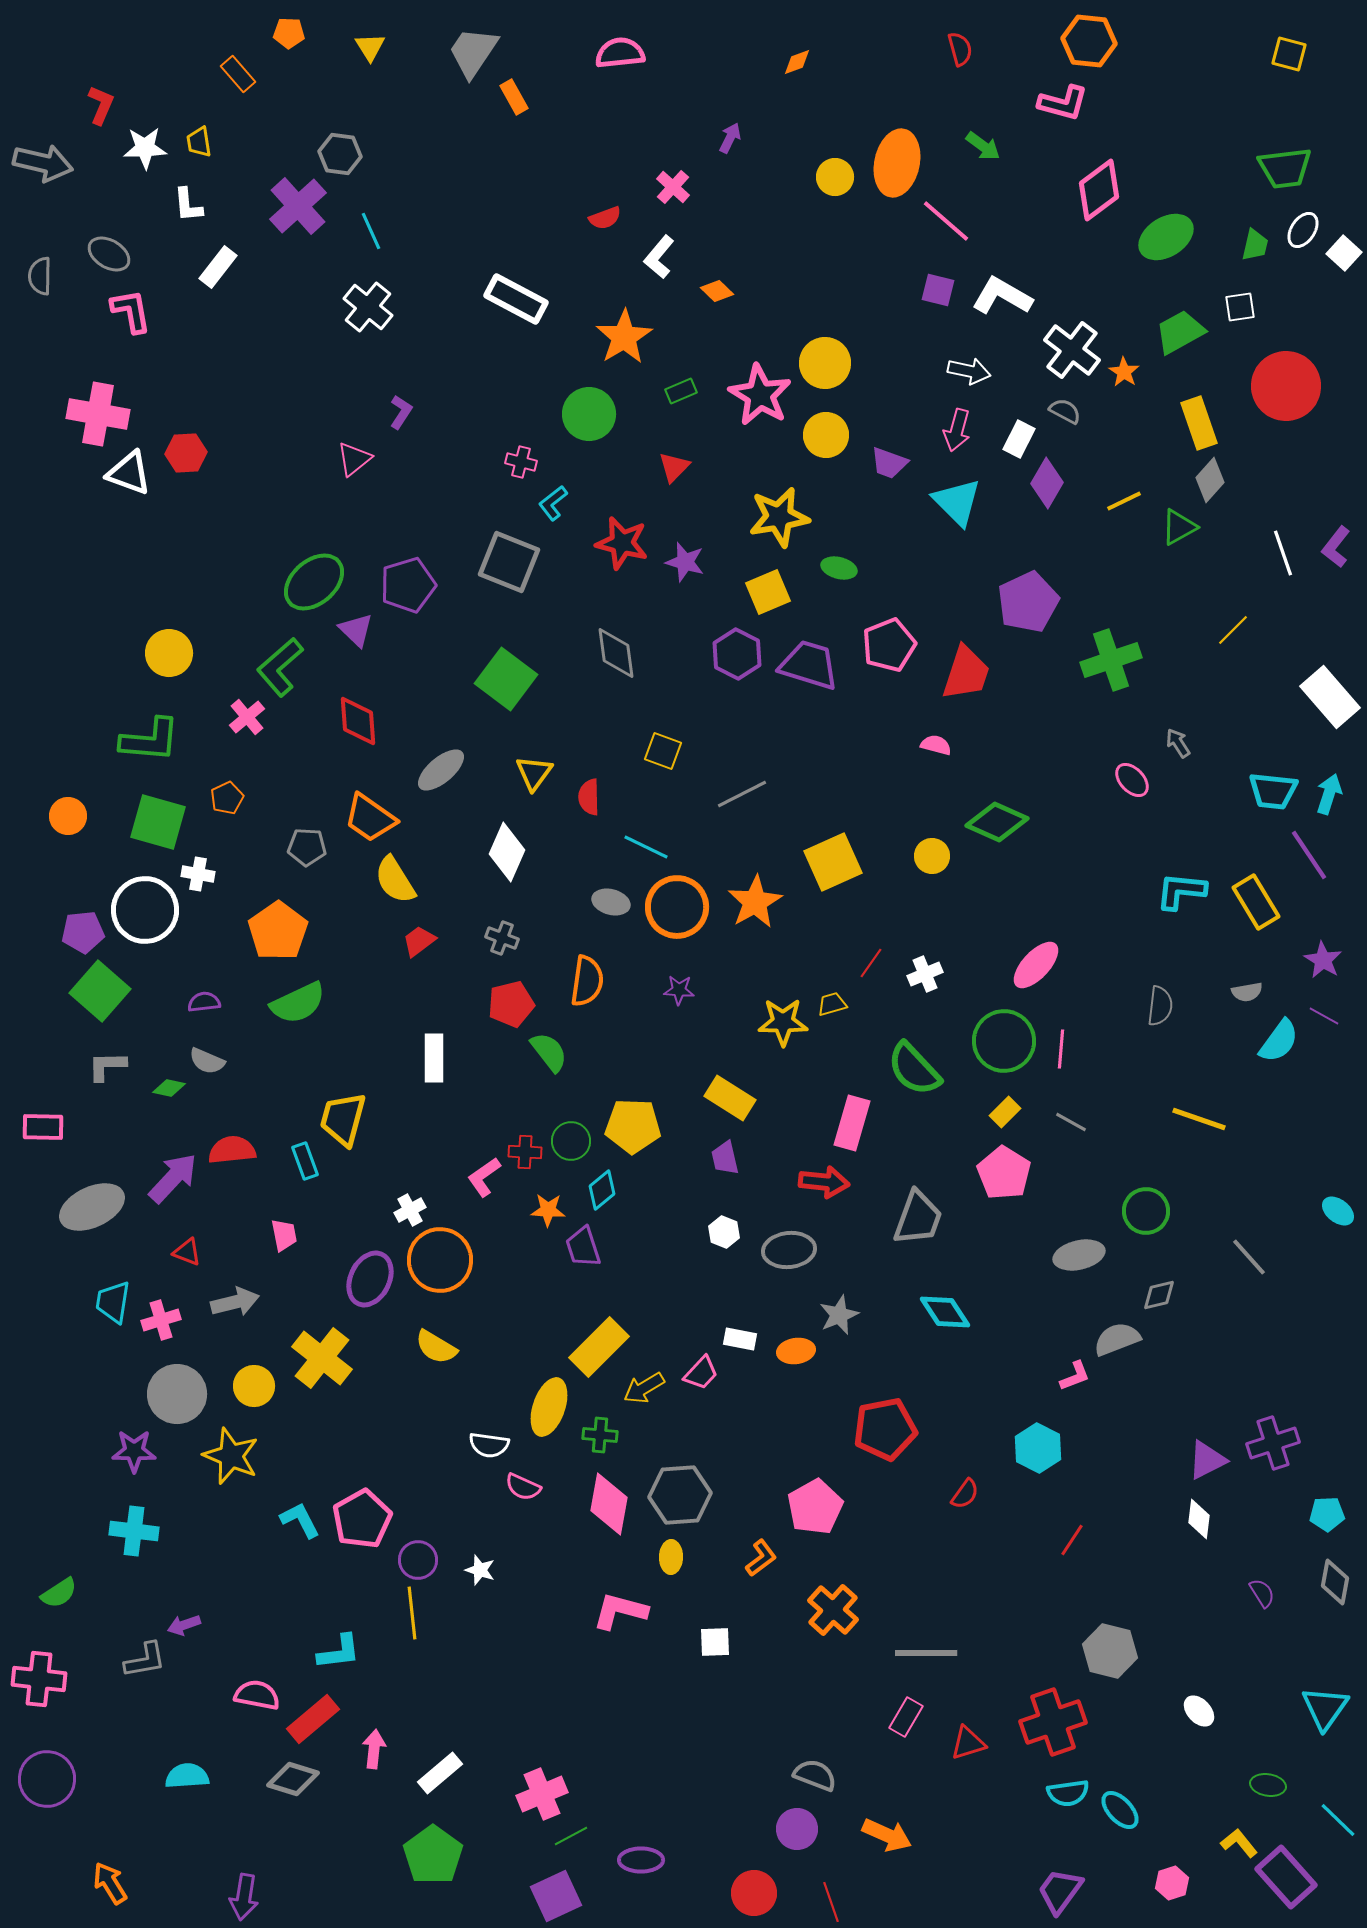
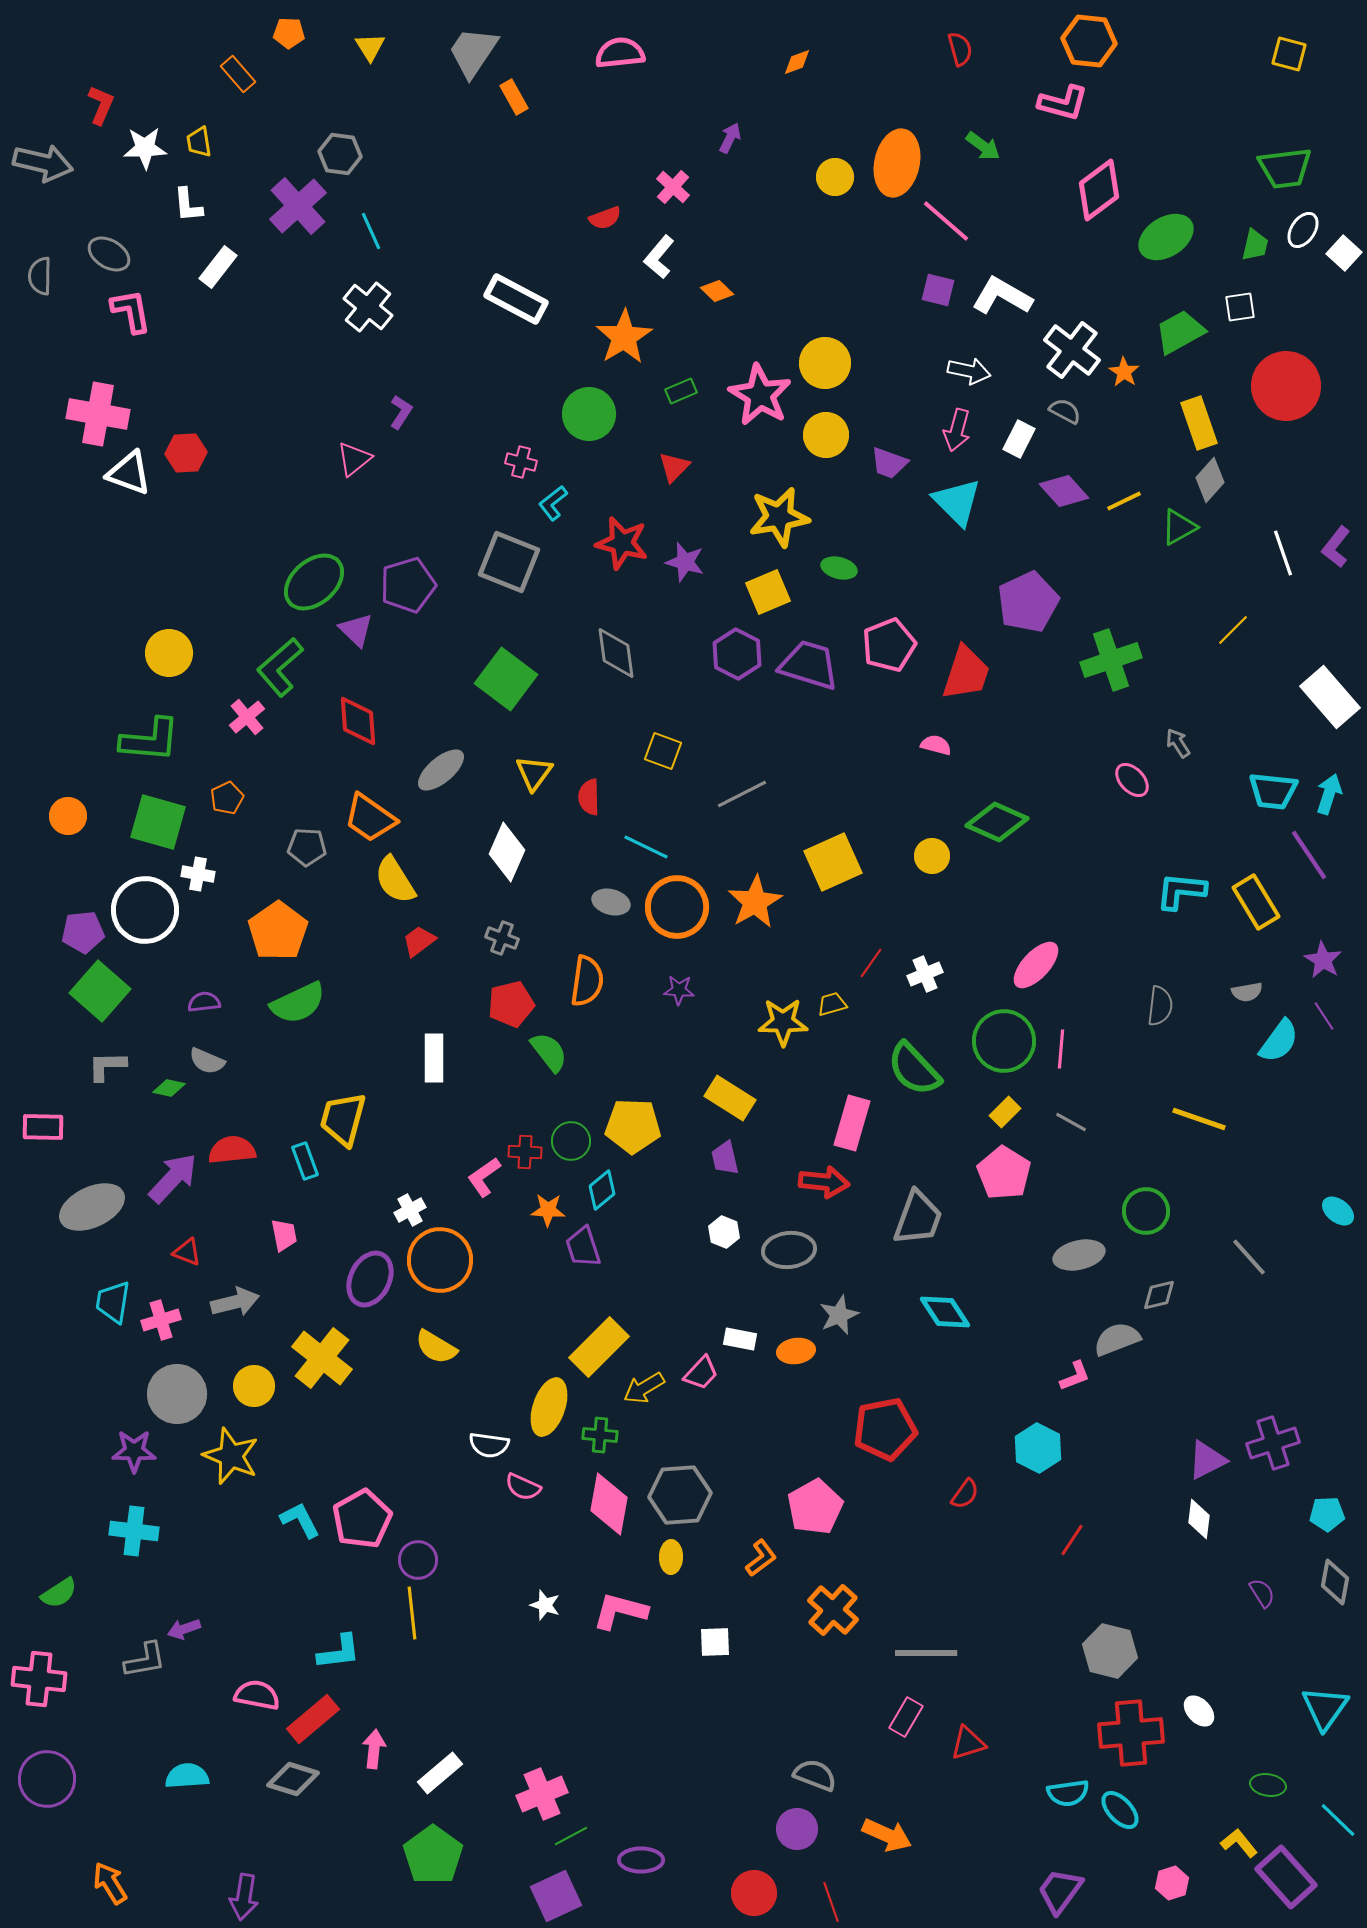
purple diamond at (1047, 483): moved 17 px right, 8 px down; rotated 72 degrees counterclockwise
purple line at (1324, 1016): rotated 28 degrees clockwise
white star at (480, 1570): moved 65 px right, 35 px down
purple arrow at (184, 1625): moved 4 px down
red cross at (1053, 1722): moved 78 px right, 11 px down; rotated 14 degrees clockwise
